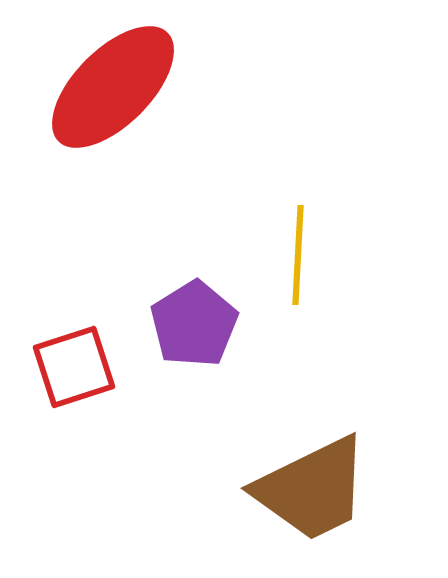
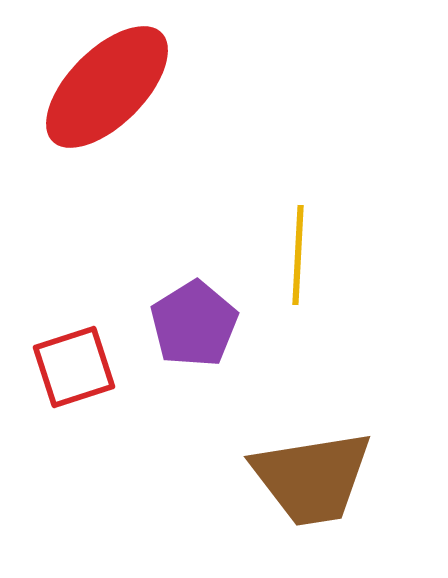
red ellipse: moved 6 px left
brown trapezoid: moved 11 px up; rotated 17 degrees clockwise
